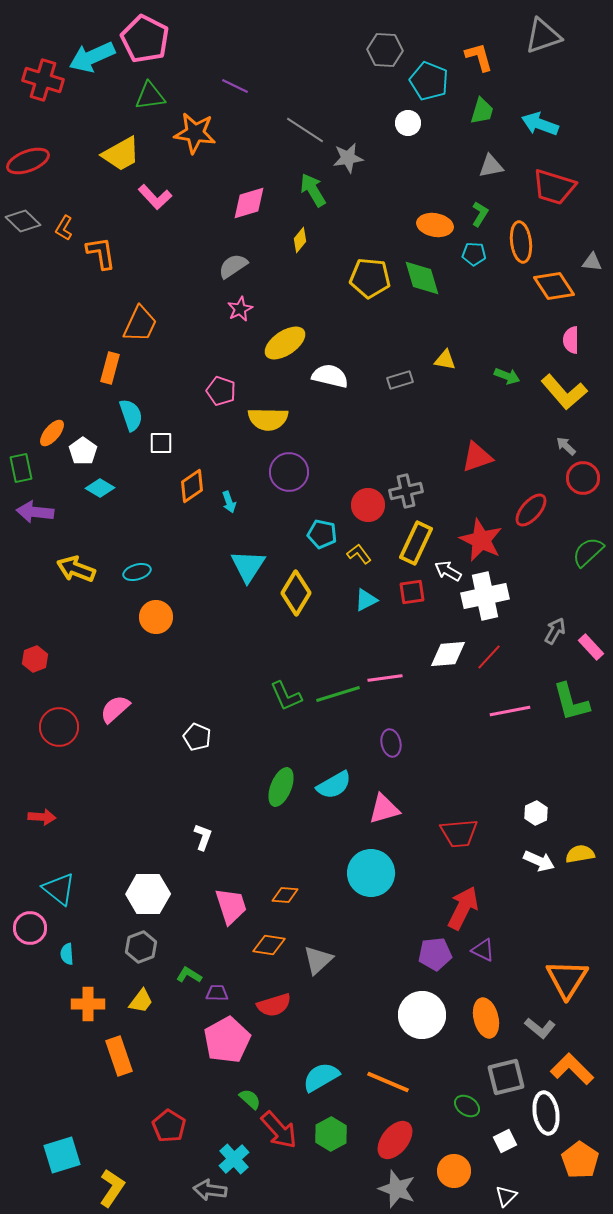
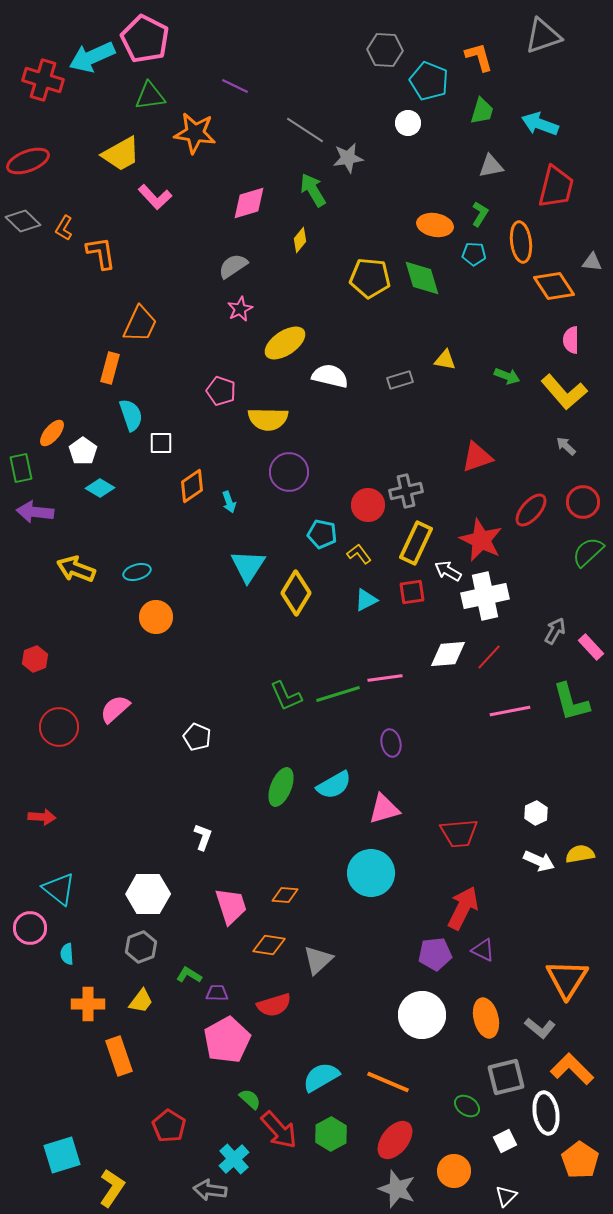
red trapezoid at (554, 187): moved 2 px right; rotated 93 degrees counterclockwise
red circle at (583, 478): moved 24 px down
